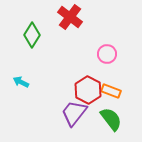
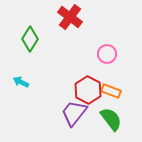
green diamond: moved 2 px left, 4 px down
